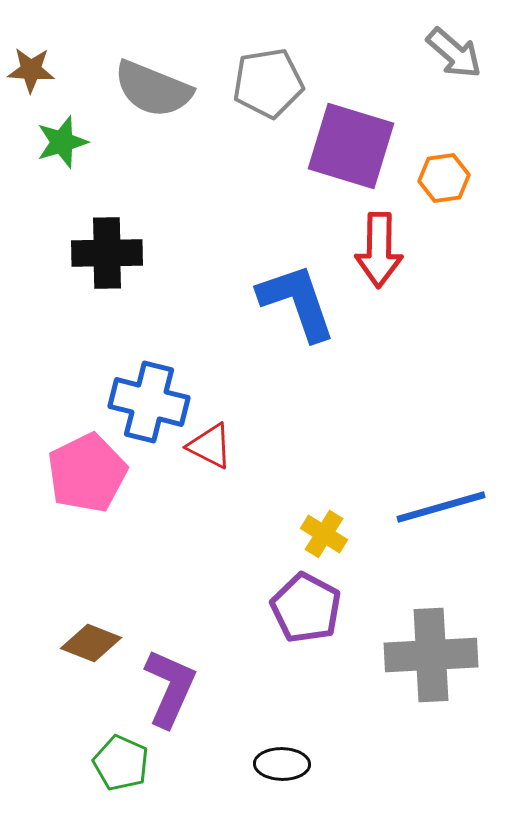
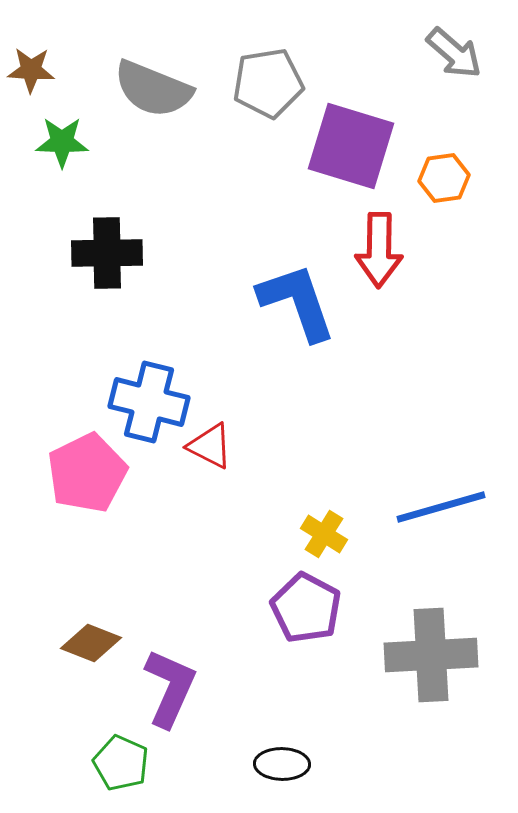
green star: rotated 18 degrees clockwise
